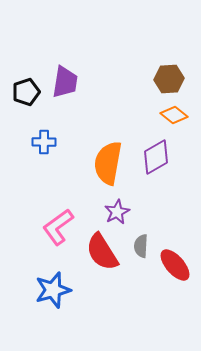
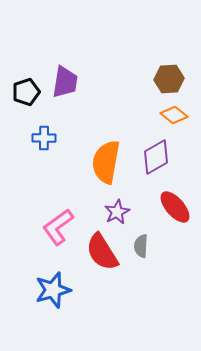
blue cross: moved 4 px up
orange semicircle: moved 2 px left, 1 px up
red ellipse: moved 58 px up
